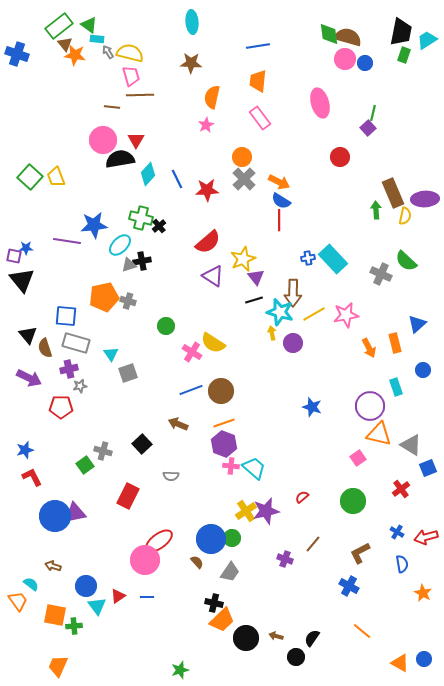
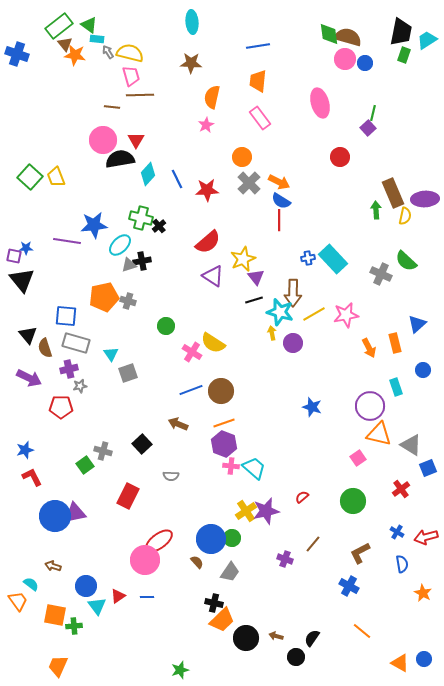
gray cross at (244, 179): moved 5 px right, 4 px down
